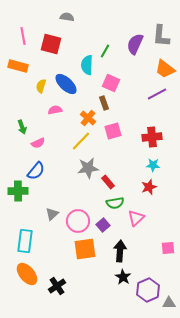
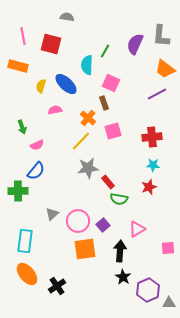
pink semicircle at (38, 143): moved 1 px left, 2 px down
green semicircle at (115, 203): moved 4 px right, 4 px up; rotated 18 degrees clockwise
pink triangle at (136, 218): moved 1 px right, 11 px down; rotated 12 degrees clockwise
